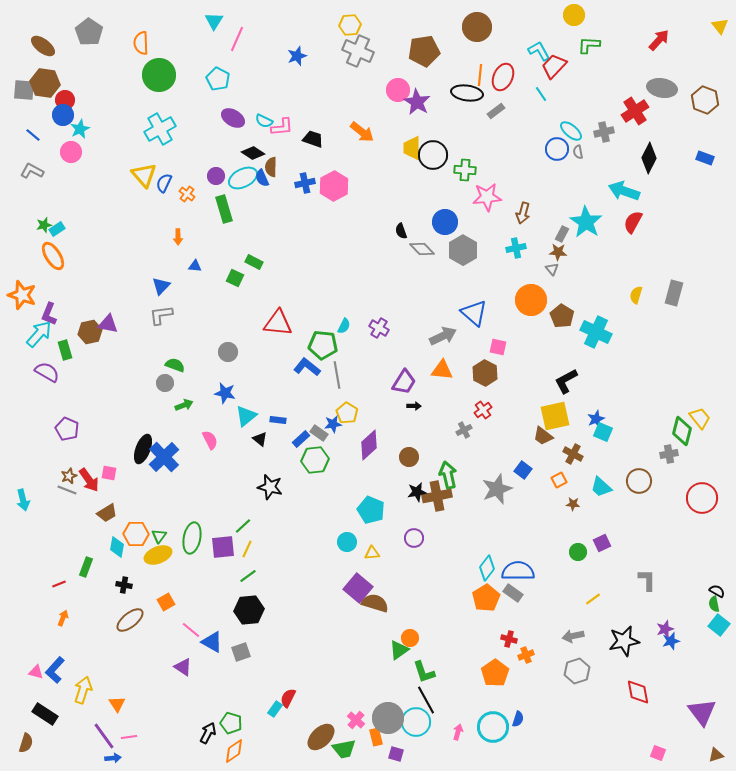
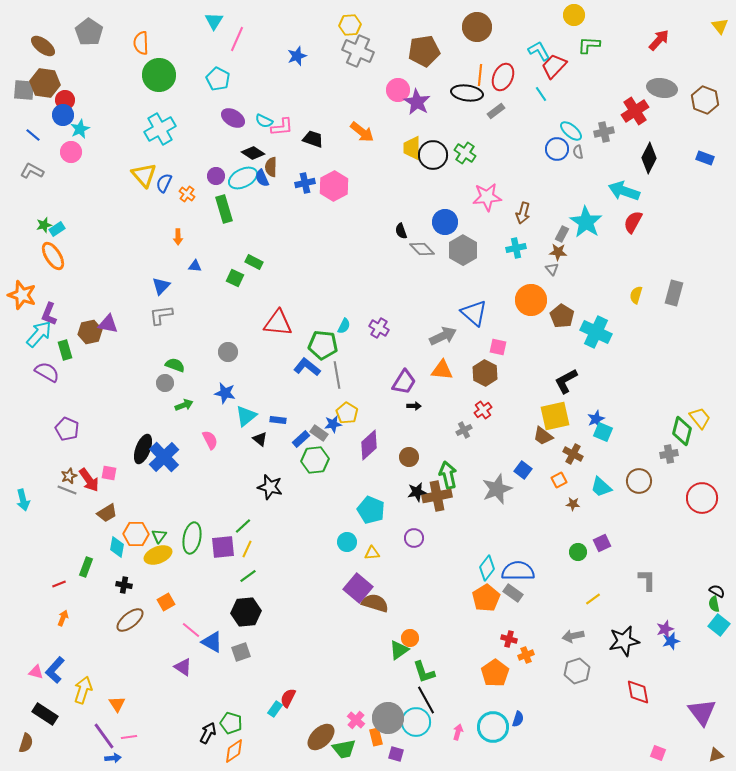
green cross at (465, 170): moved 17 px up; rotated 30 degrees clockwise
black hexagon at (249, 610): moved 3 px left, 2 px down
